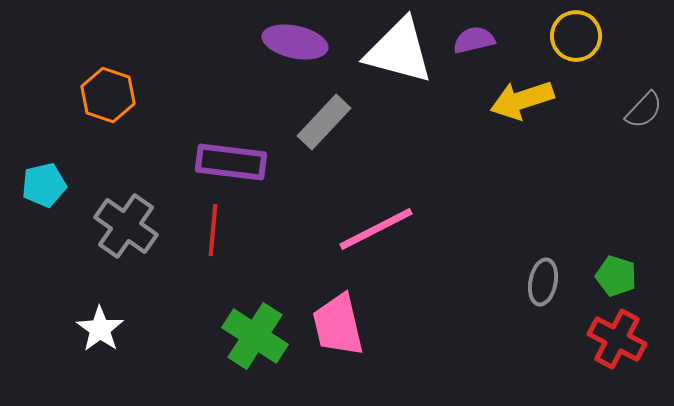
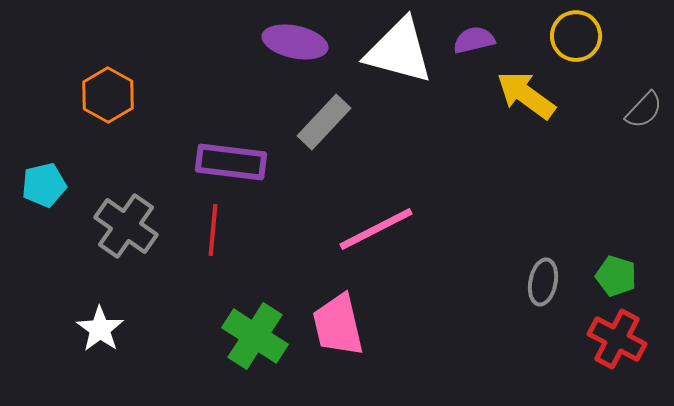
orange hexagon: rotated 10 degrees clockwise
yellow arrow: moved 4 px right, 5 px up; rotated 54 degrees clockwise
